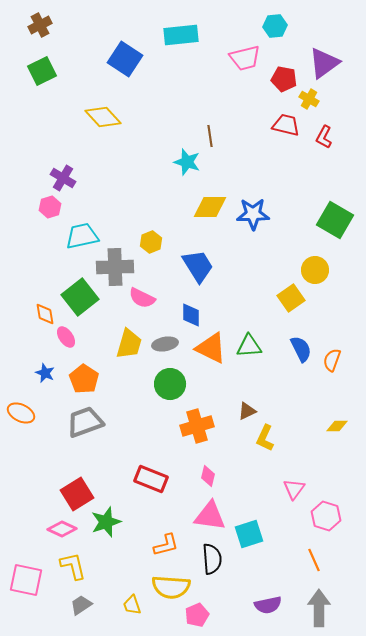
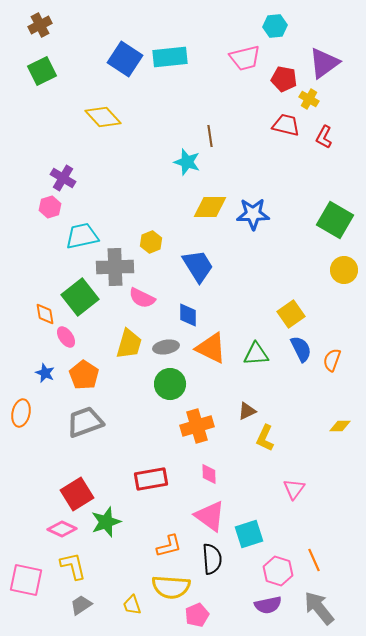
cyan rectangle at (181, 35): moved 11 px left, 22 px down
yellow circle at (315, 270): moved 29 px right
yellow square at (291, 298): moved 16 px down
blue diamond at (191, 315): moved 3 px left
gray ellipse at (165, 344): moved 1 px right, 3 px down
green triangle at (249, 346): moved 7 px right, 8 px down
orange pentagon at (84, 379): moved 4 px up
orange ellipse at (21, 413): rotated 76 degrees clockwise
yellow diamond at (337, 426): moved 3 px right
pink diamond at (208, 476): moved 1 px right, 2 px up; rotated 15 degrees counterclockwise
red rectangle at (151, 479): rotated 32 degrees counterclockwise
pink triangle at (210, 516): rotated 28 degrees clockwise
pink hexagon at (326, 516): moved 48 px left, 55 px down
orange L-shape at (166, 545): moved 3 px right, 1 px down
gray arrow at (319, 608): rotated 39 degrees counterclockwise
